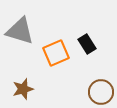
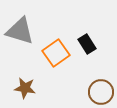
orange square: rotated 12 degrees counterclockwise
brown star: moved 2 px right, 1 px up; rotated 25 degrees clockwise
